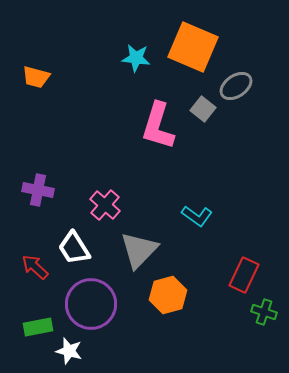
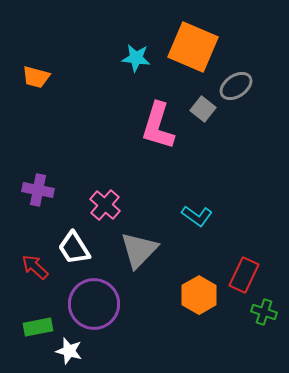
orange hexagon: moved 31 px right; rotated 15 degrees counterclockwise
purple circle: moved 3 px right
